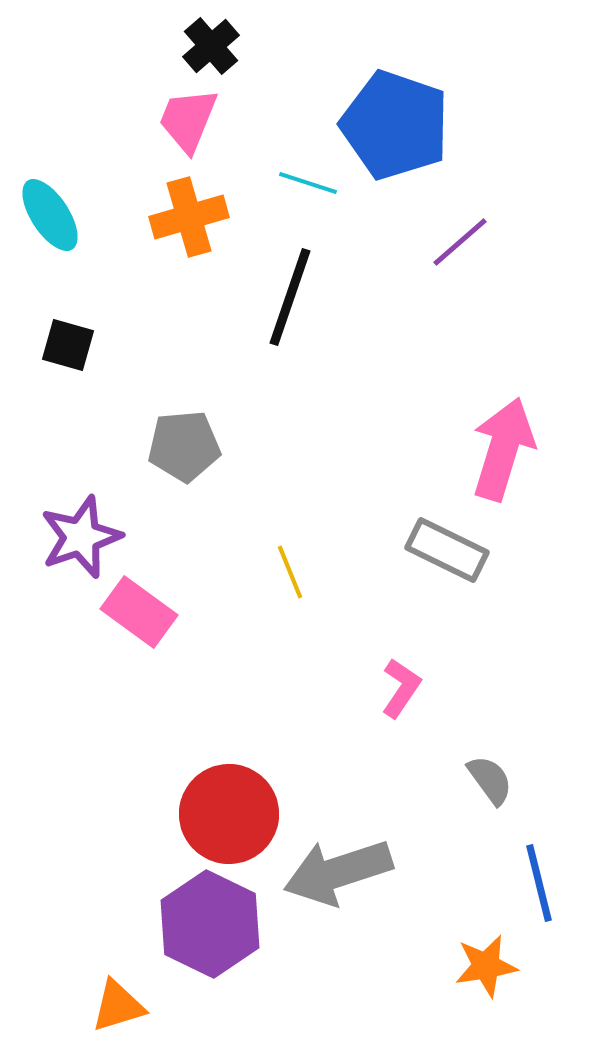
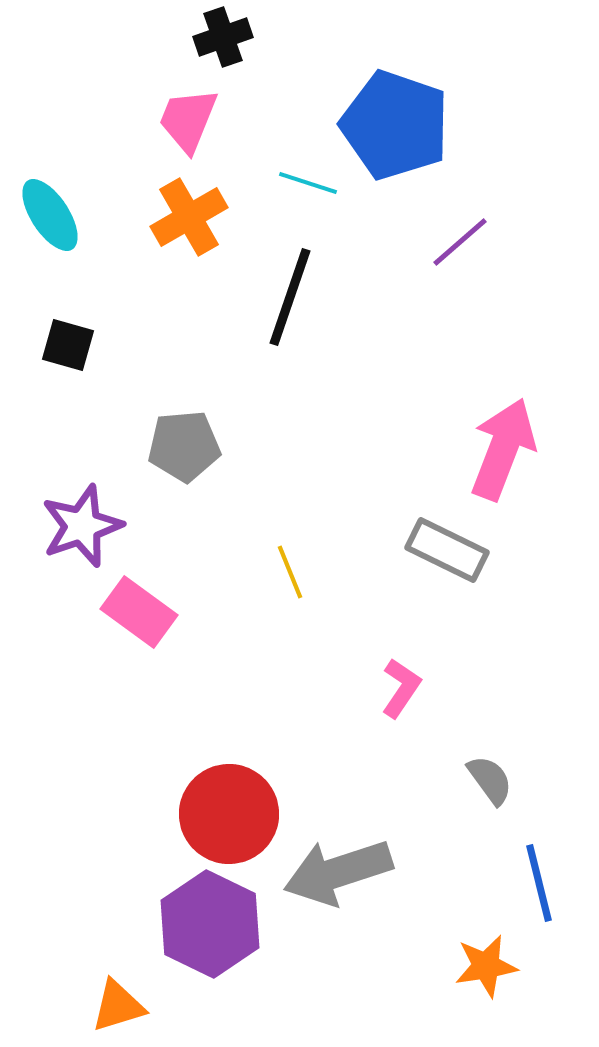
black cross: moved 12 px right, 9 px up; rotated 22 degrees clockwise
orange cross: rotated 14 degrees counterclockwise
pink arrow: rotated 4 degrees clockwise
purple star: moved 1 px right, 11 px up
